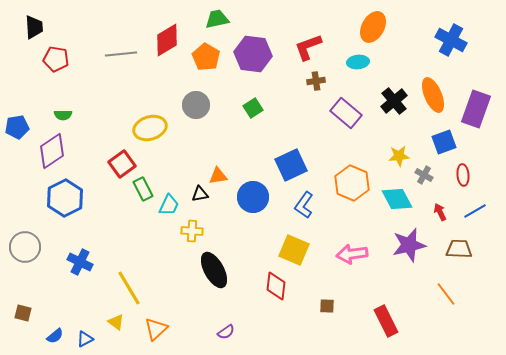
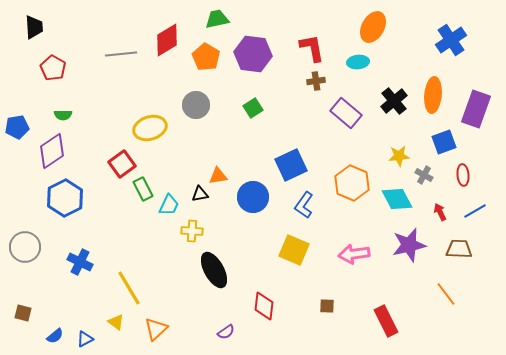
blue cross at (451, 40): rotated 28 degrees clockwise
red L-shape at (308, 47): moved 4 px right, 1 px down; rotated 100 degrees clockwise
red pentagon at (56, 59): moved 3 px left, 9 px down; rotated 20 degrees clockwise
orange ellipse at (433, 95): rotated 28 degrees clockwise
pink arrow at (352, 254): moved 2 px right
red diamond at (276, 286): moved 12 px left, 20 px down
